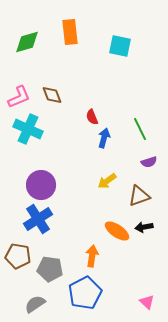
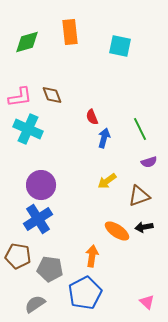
pink L-shape: moved 1 px right; rotated 15 degrees clockwise
